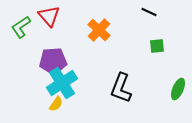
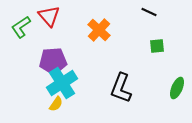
green ellipse: moved 1 px left, 1 px up
